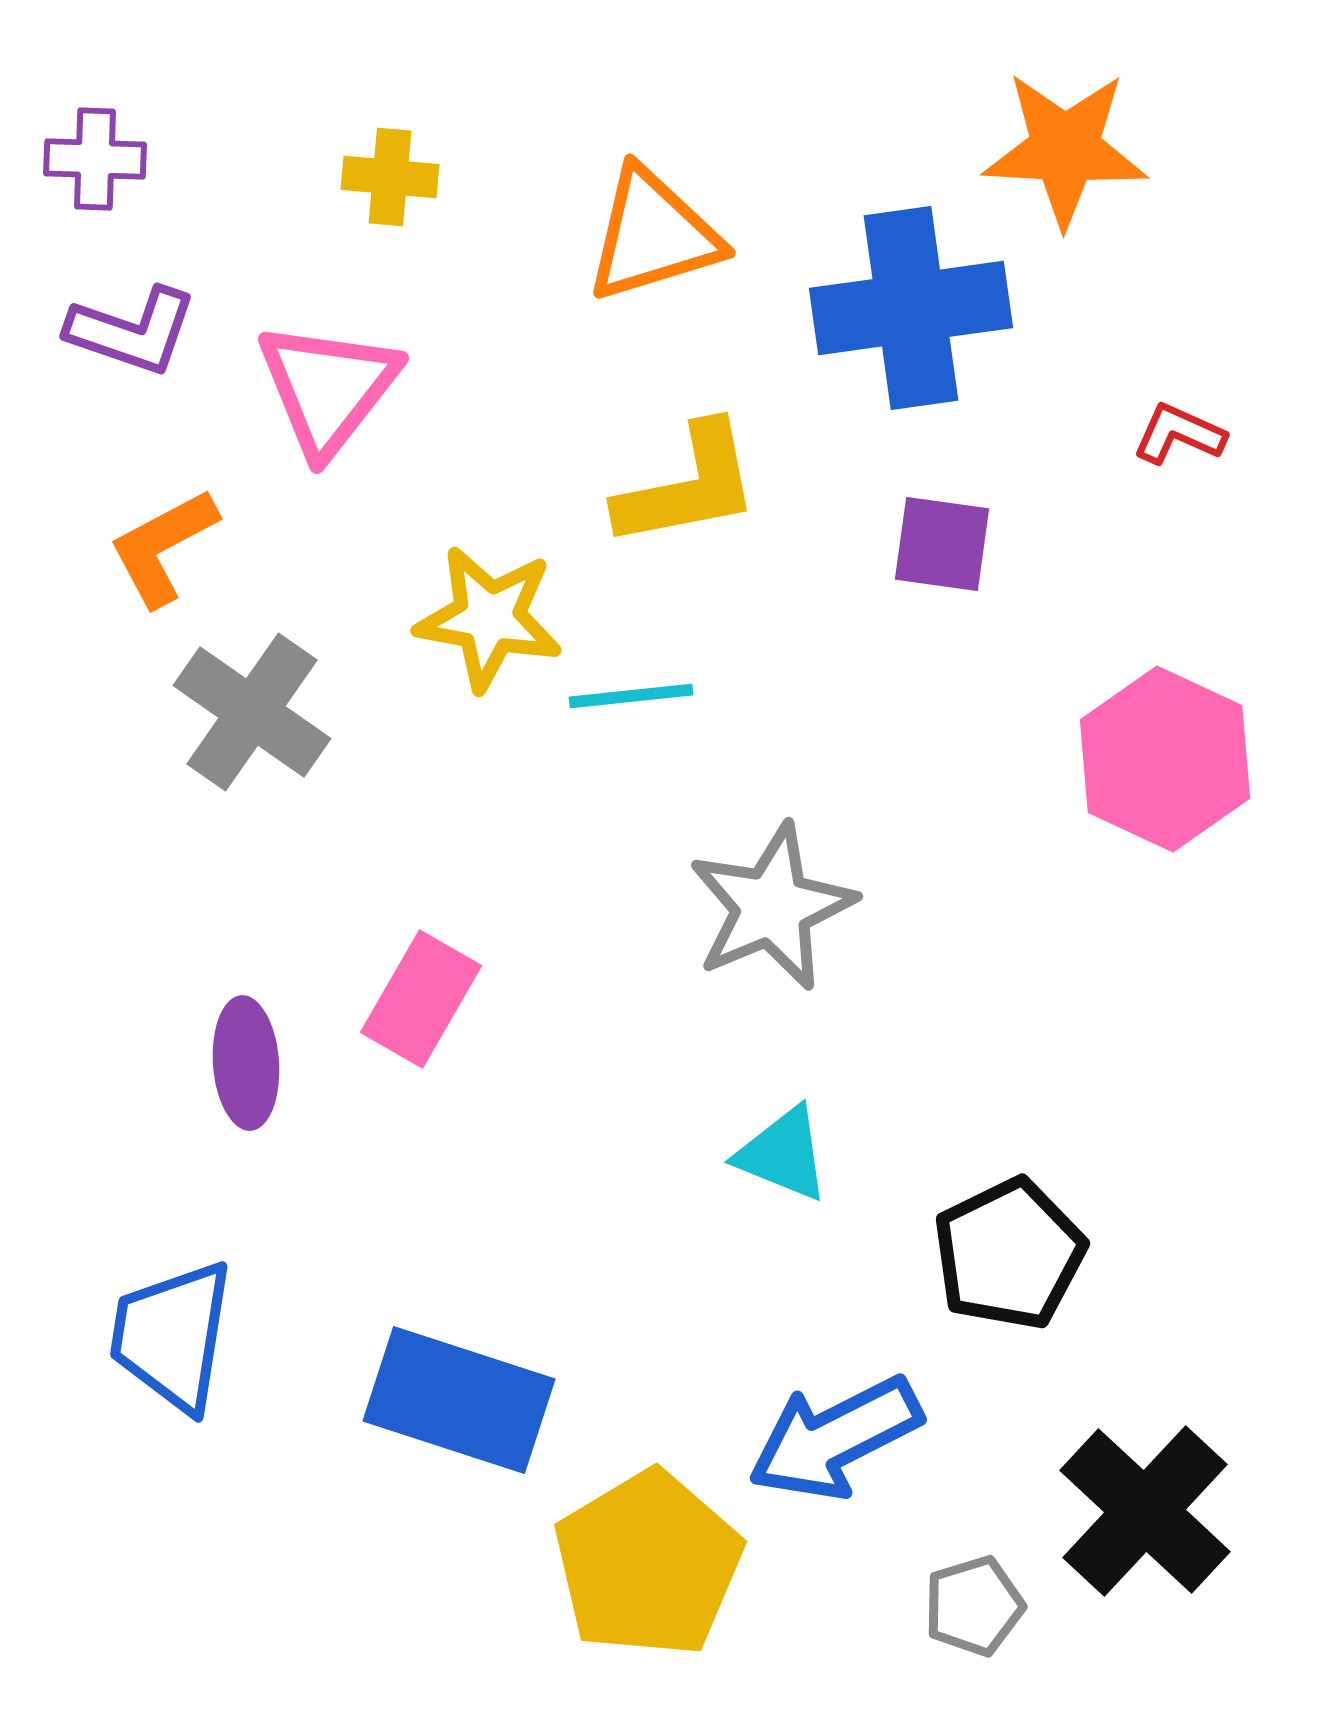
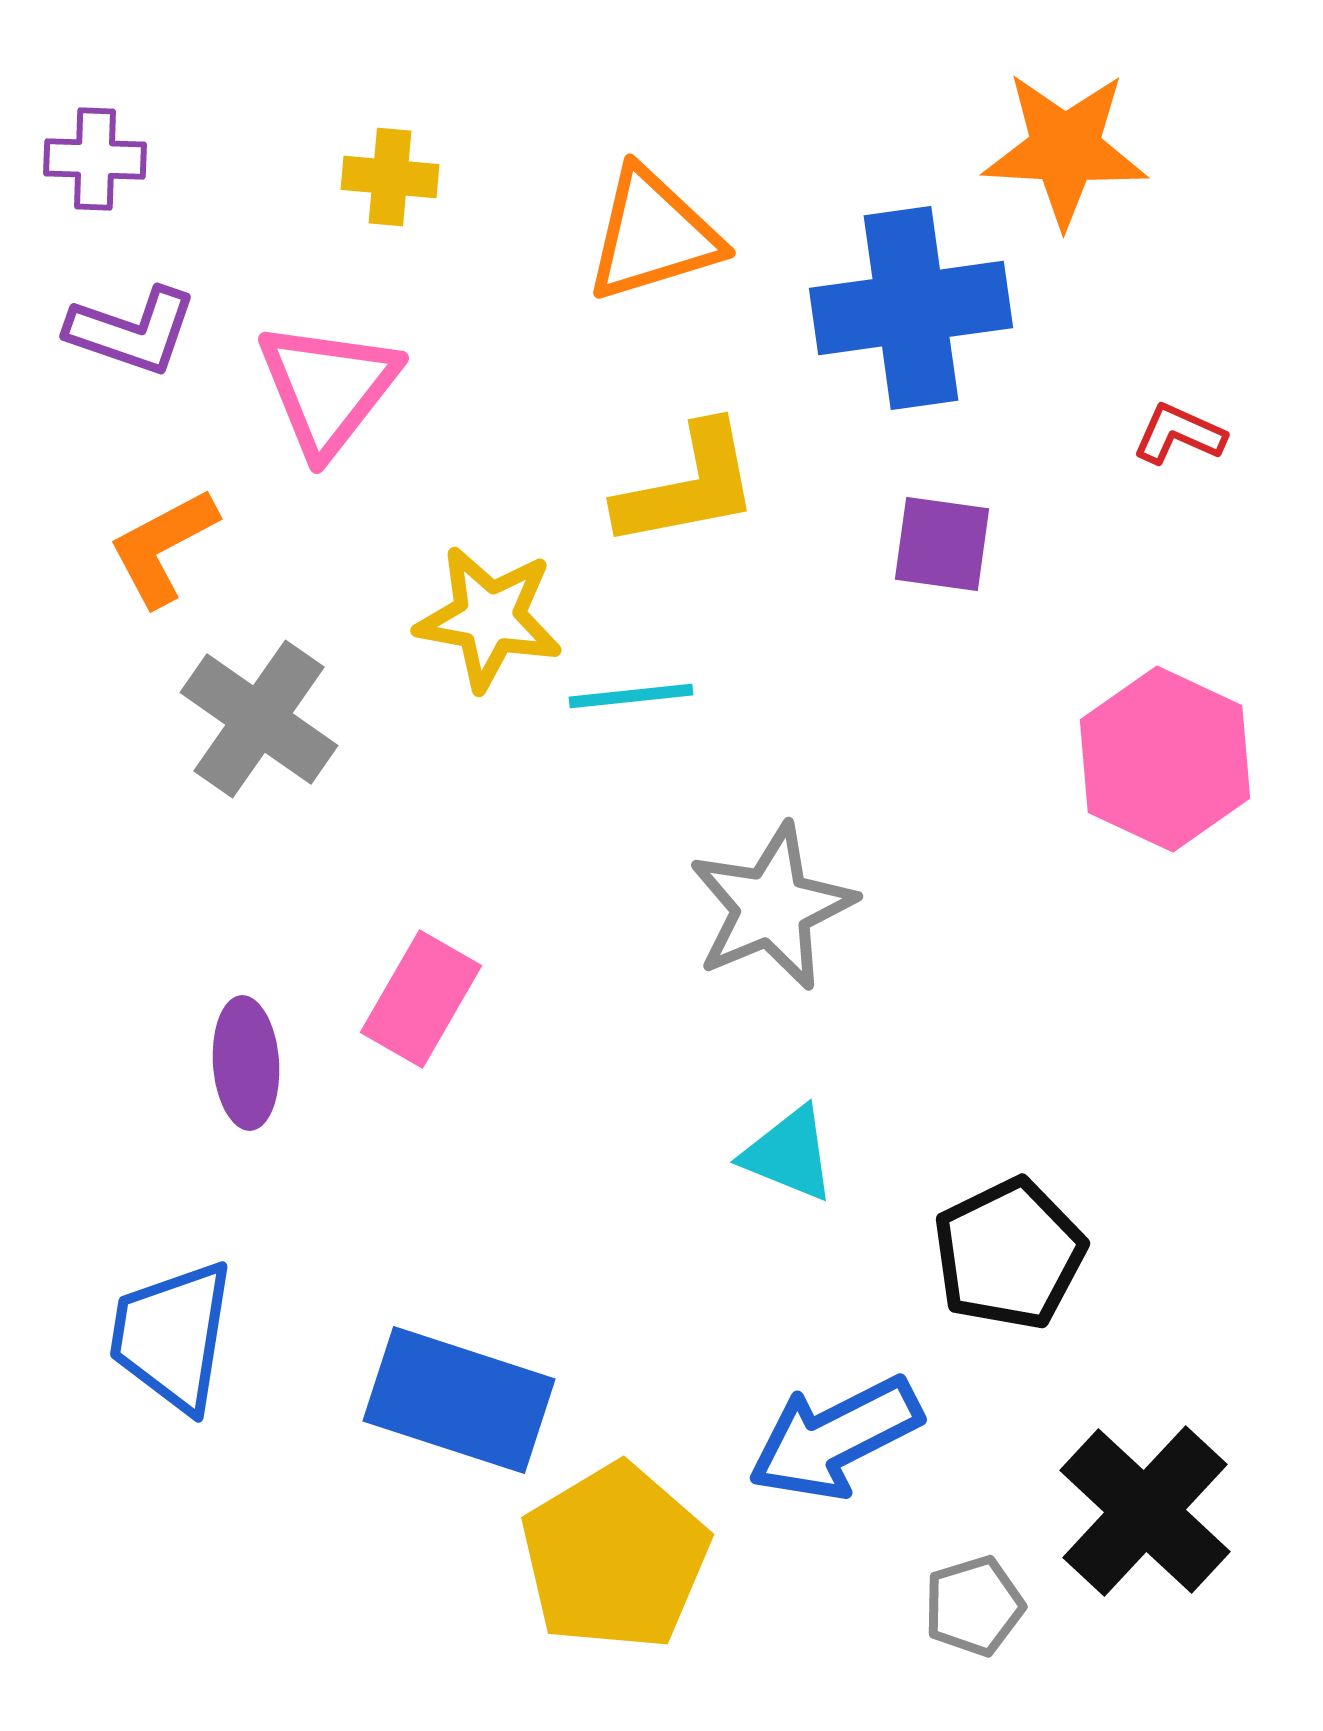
gray cross: moved 7 px right, 7 px down
cyan triangle: moved 6 px right
yellow pentagon: moved 33 px left, 7 px up
